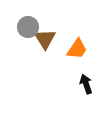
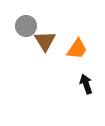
gray circle: moved 2 px left, 1 px up
brown triangle: moved 2 px down
